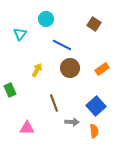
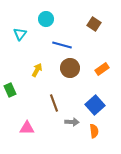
blue line: rotated 12 degrees counterclockwise
blue square: moved 1 px left, 1 px up
